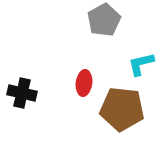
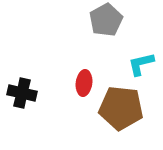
gray pentagon: moved 2 px right
brown pentagon: moved 1 px left, 1 px up
